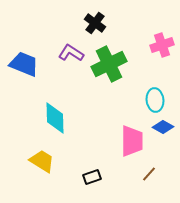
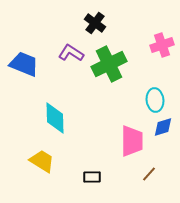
blue diamond: rotated 45 degrees counterclockwise
black rectangle: rotated 18 degrees clockwise
